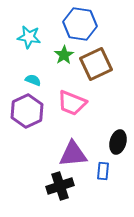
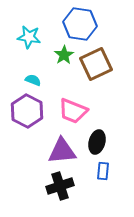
pink trapezoid: moved 1 px right, 8 px down
purple hexagon: rotated 8 degrees counterclockwise
black ellipse: moved 21 px left
purple triangle: moved 11 px left, 3 px up
